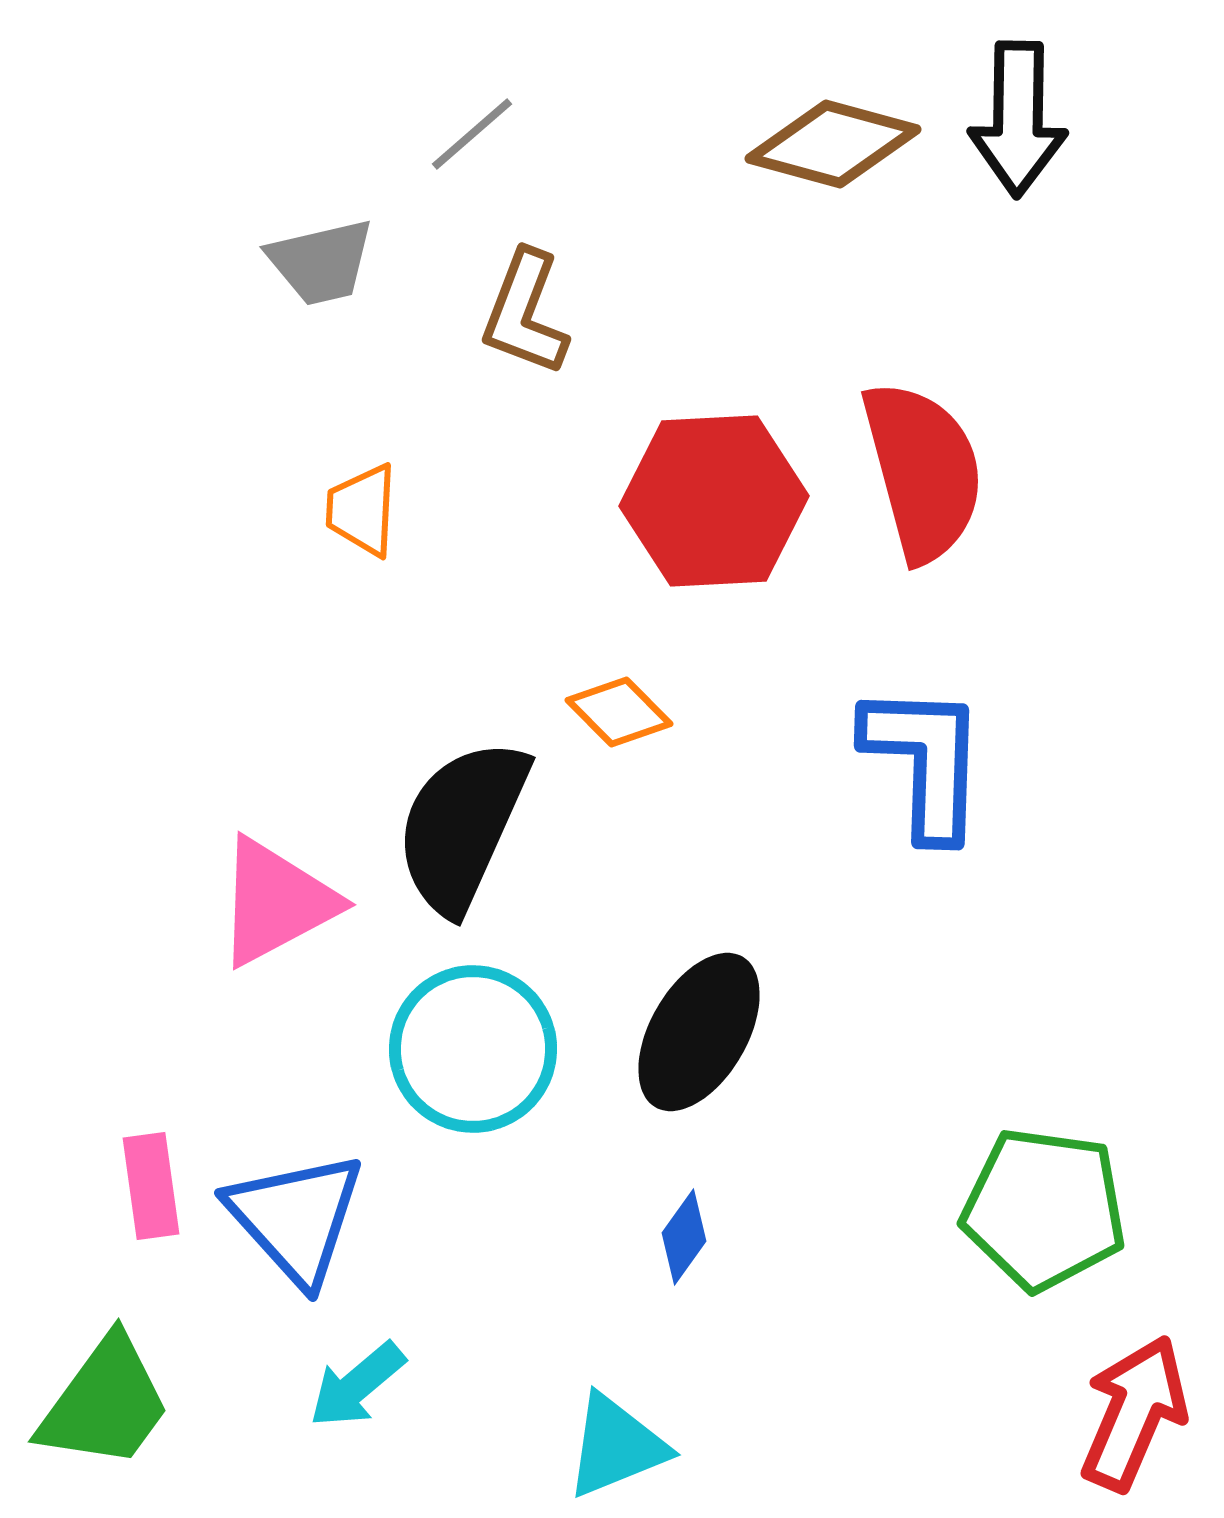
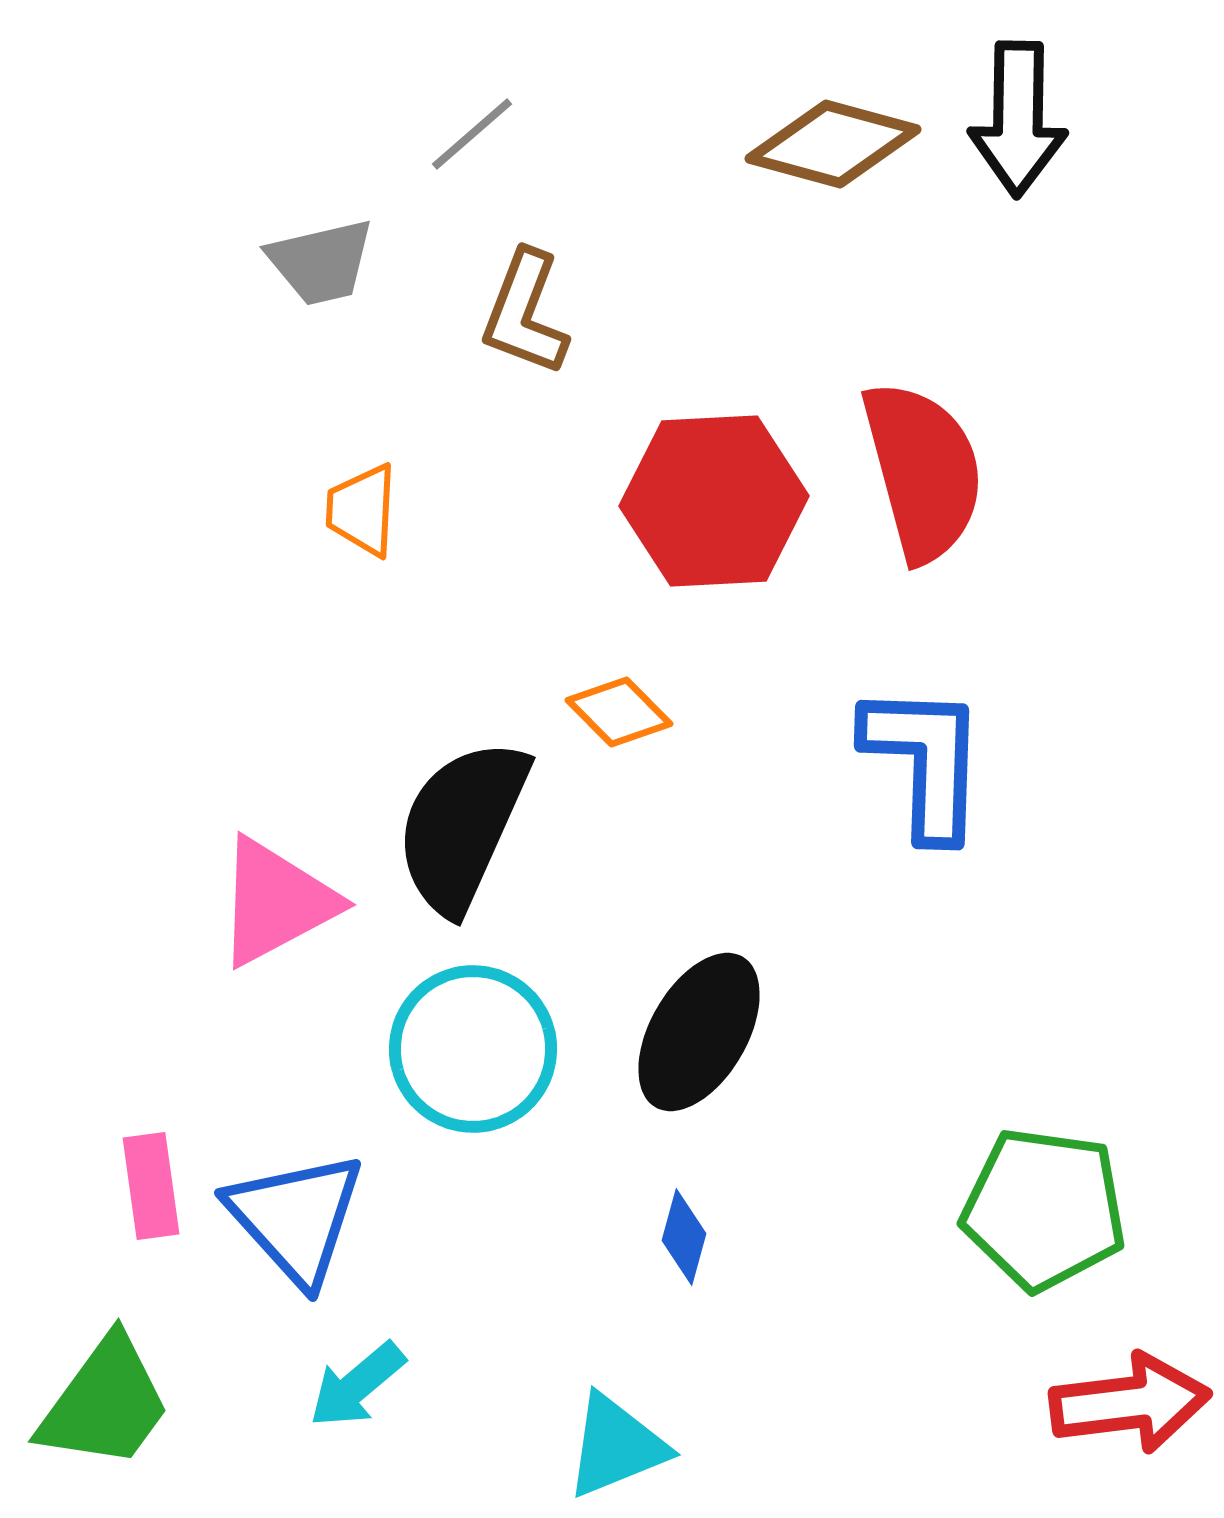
blue diamond: rotated 20 degrees counterclockwise
red arrow: moved 4 px left, 10 px up; rotated 60 degrees clockwise
